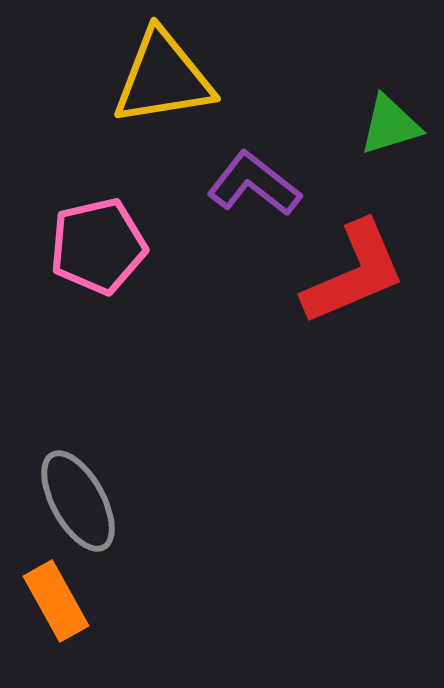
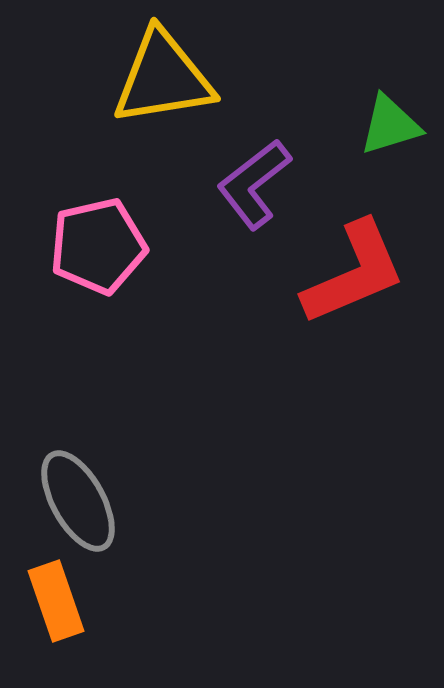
purple L-shape: rotated 76 degrees counterclockwise
orange rectangle: rotated 10 degrees clockwise
